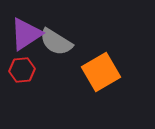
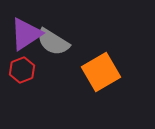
gray semicircle: moved 3 px left
red hexagon: rotated 15 degrees counterclockwise
